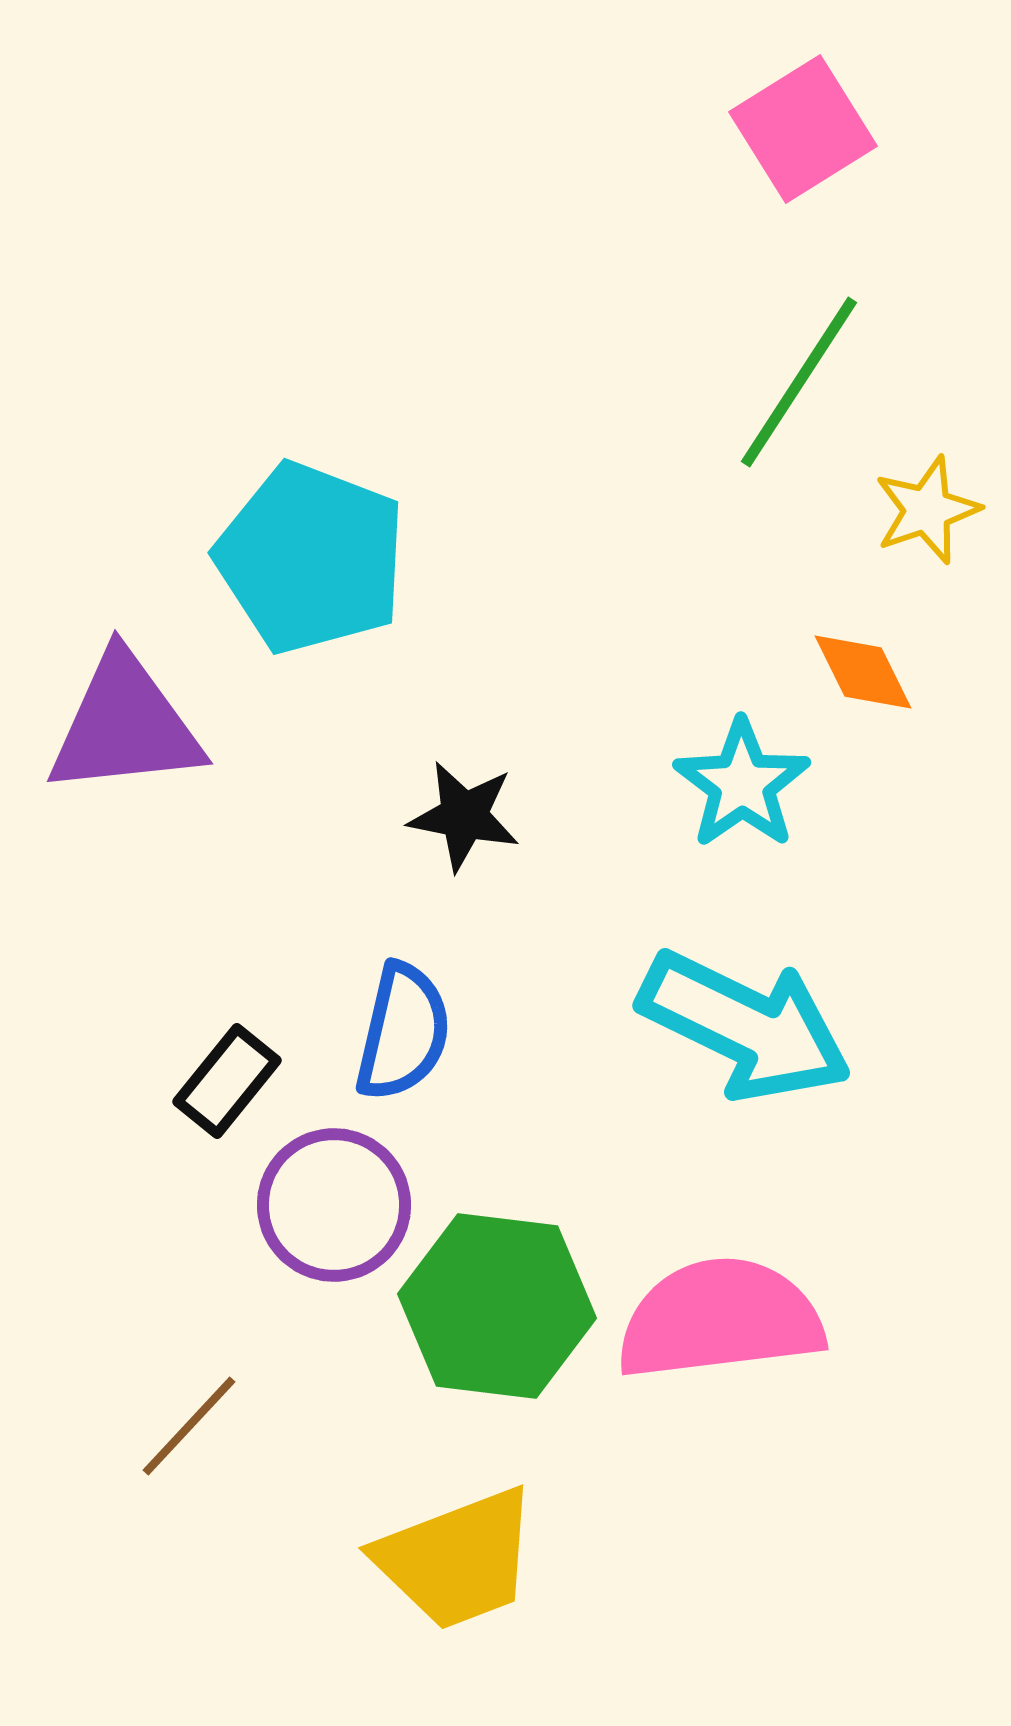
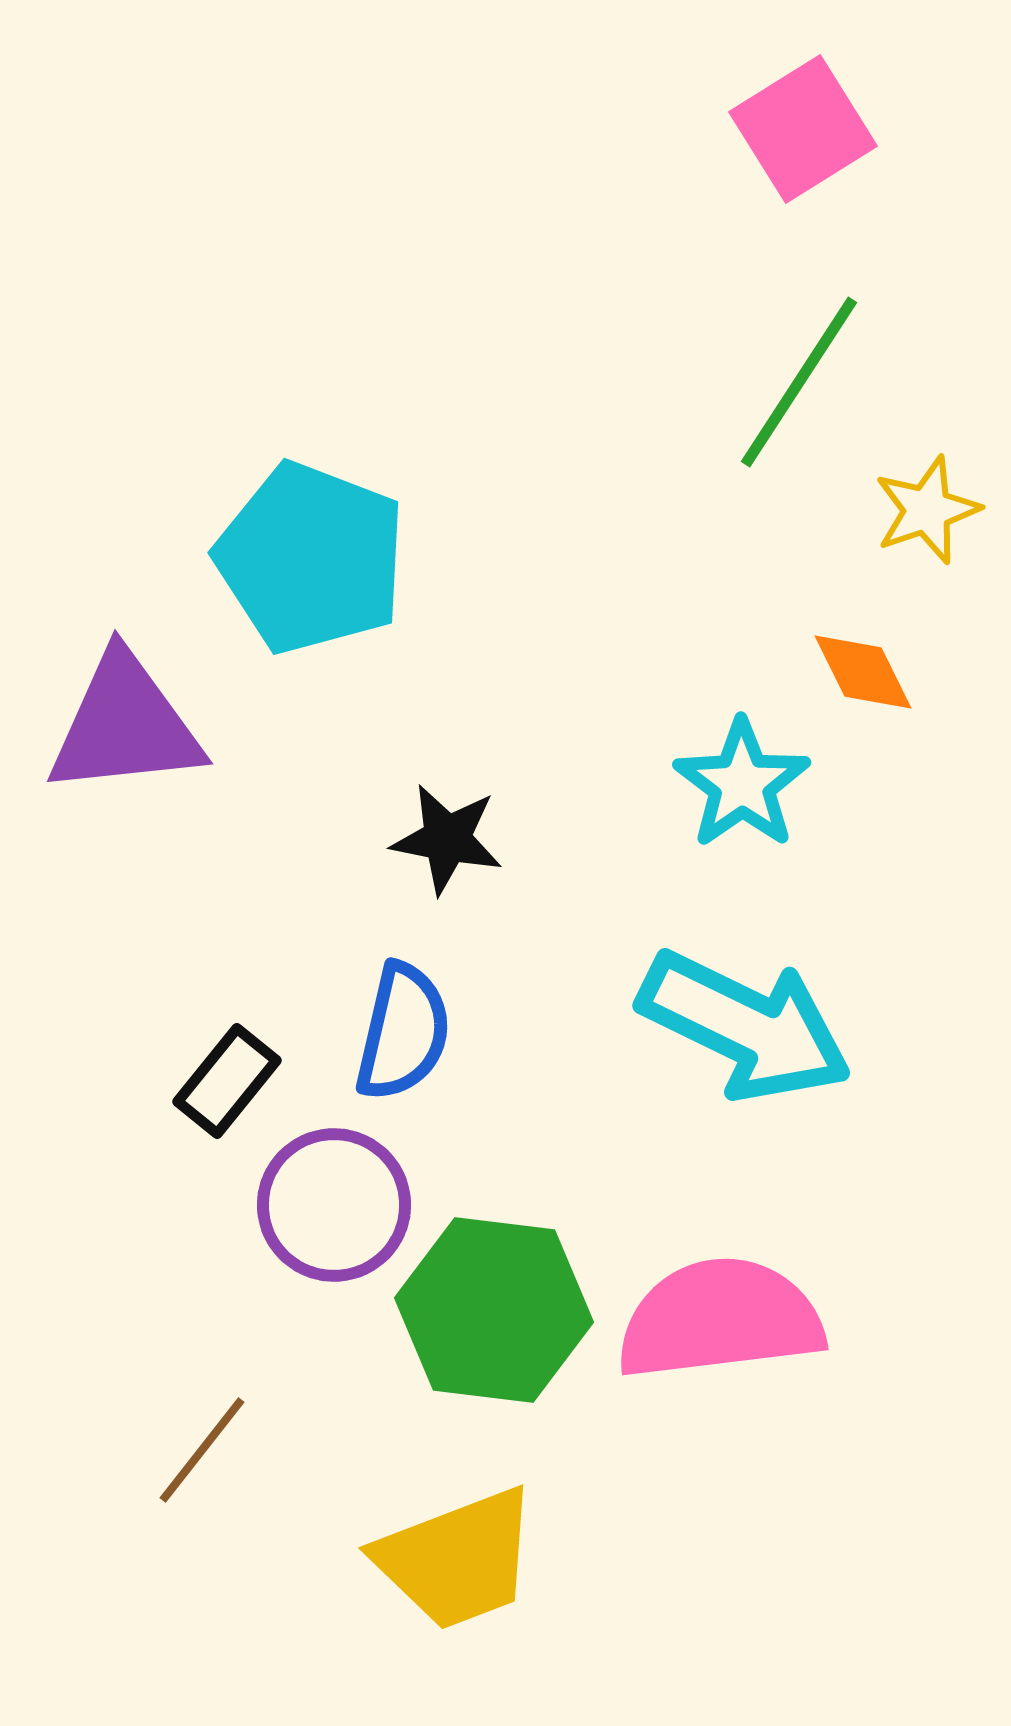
black star: moved 17 px left, 23 px down
green hexagon: moved 3 px left, 4 px down
brown line: moved 13 px right, 24 px down; rotated 5 degrees counterclockwise
